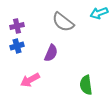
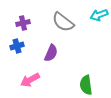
cyan arrow: moved 2 px down
purple cross: moved 6 px right, 3 px up
